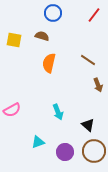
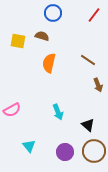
yellow square: moved 4 px right, 1 px down
cyan triangle: moved 9 px left, 4 px down; rotated 48 degrees counterclockwise
